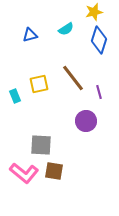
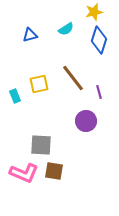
pink L-shape: rotated 16 degrees counterclockwise
